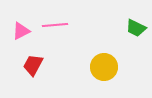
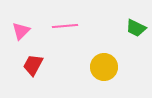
pink line: moved 10 px right, 1 px down
pink triangle: rotated 18 degrees counterclockwise
